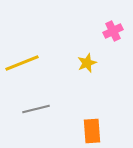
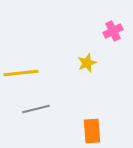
yellow line: moved 1 px left, 10 px down; rotated 16 degrees clockwise
